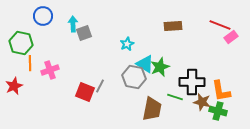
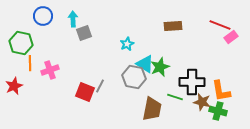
cyan arrow: moved 5 px up
